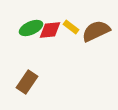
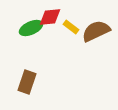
red diamond: moved 13 px up
brown rectangle: rotated 15 degrees counterclockwise
